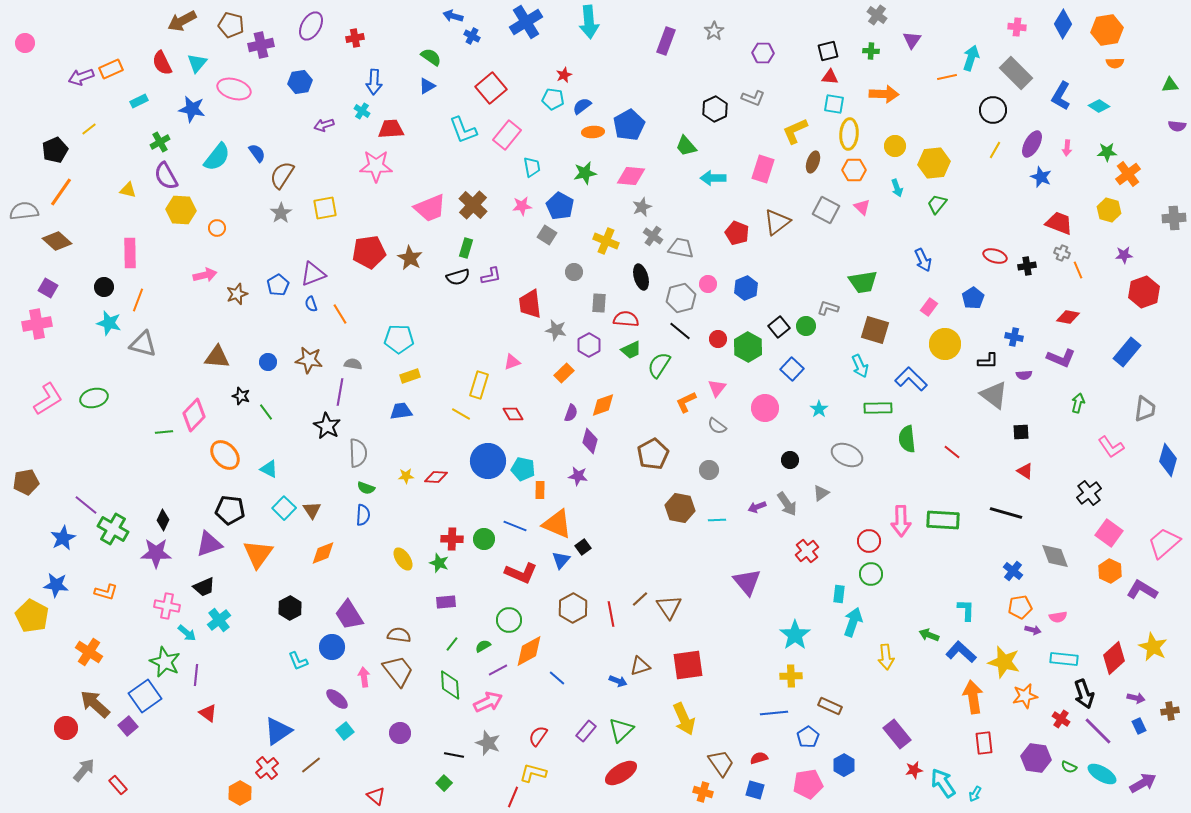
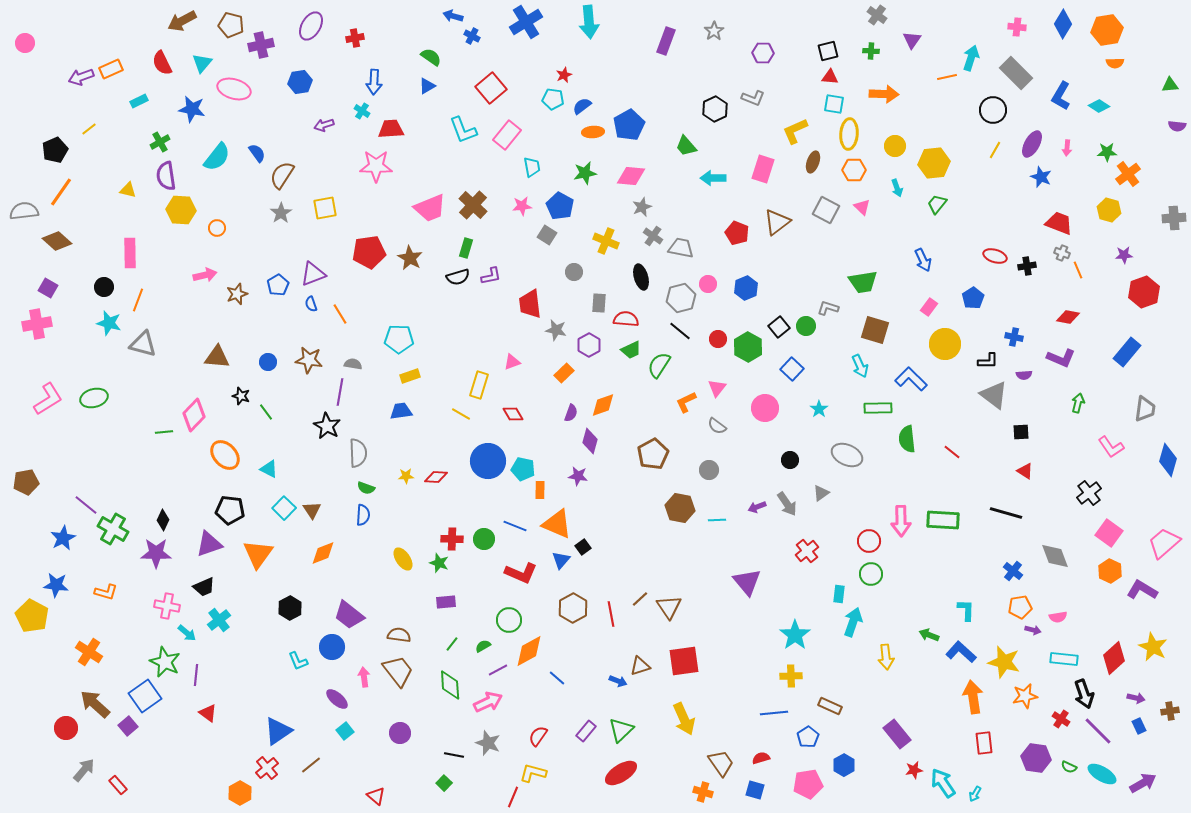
cyan triangle at (197, 63): moved 5 px right
purple semicircle at (166, 176): rotated 20 degrees clockwise
purple trapezoid at (349, 615): rotated 20 degrees counterclockwise
red square at (688, 665): moved 4 px left, 4 px up
red semicircle at (759, 758): moved 2 px right
